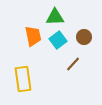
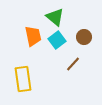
green triangle: rotated 42 degrees clockwise
cyan square: moved 1 px left
